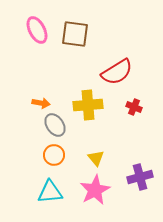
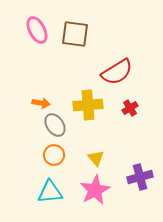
red cross: moved 4 px left, 1 px down; rotated 35 degrees clockwise
